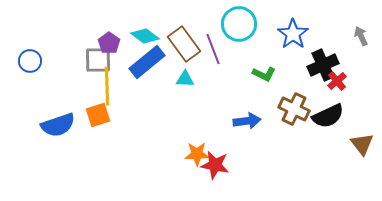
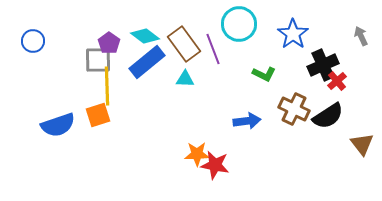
blue circle: moved 3 px right, 20 px up
black semicircle: rotated 8 degrees counterclockwise
